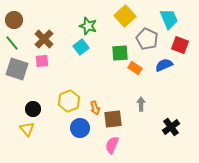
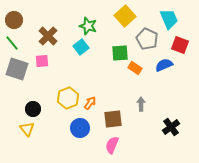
brown cross: moved 4 px right, 3 px up
yellow hexagon: moved 1 px left, 3 px up
orange arrow: moved 5 px left, 5 px up; rotated 128 degrees counterclockwise
